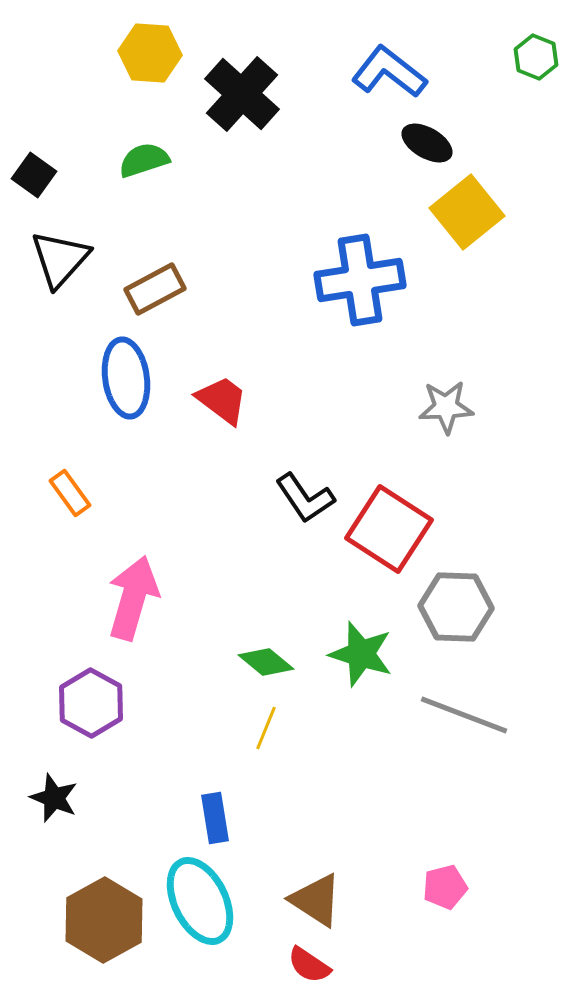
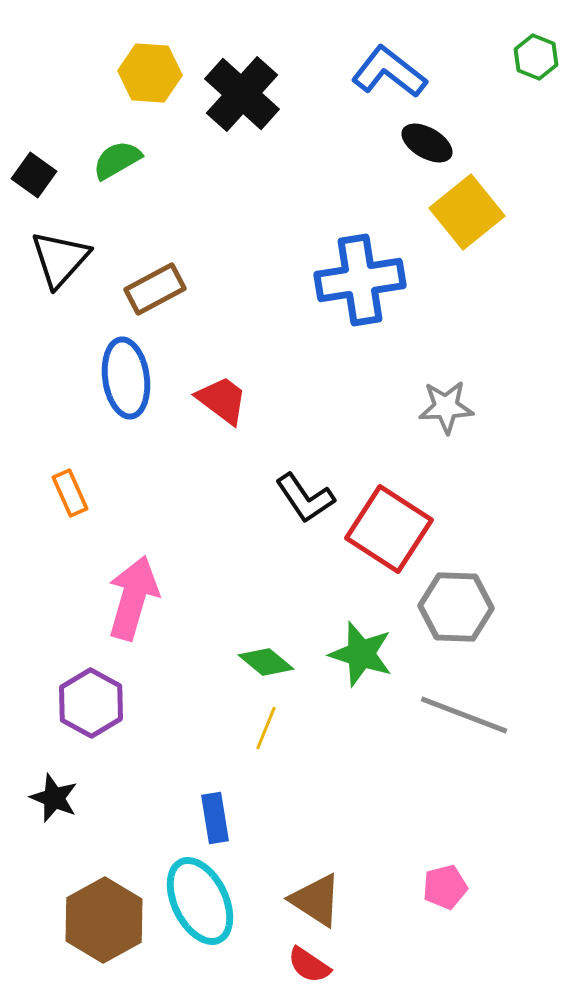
yellow hexagon: moved 20 px down
green semicircle: moved 27 px left; rotated 12 degrees counterclockwise
orange rectangle: rotated 12 degrees clockwise
